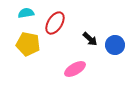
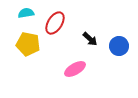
blue circle: moved 4 px right, 1 px down
